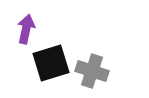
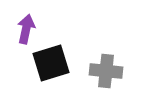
gray cross: moved 14 px right; rotated 12 degrees counterclockwise
